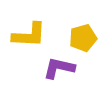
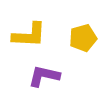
purple L-shape: moved 15 px left, 8 px down
